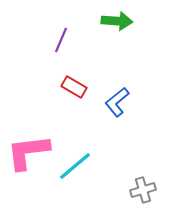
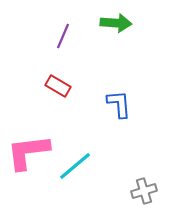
green arrow: moved 1 px left, 2 px down
purple line: moved 2 px right, 4 px up
red rectangle: moved 16 px left, 1 px up
blue L-shape: moved 2 px right, 2 px down; rotated 124 degrees clockwise
gray cross: moved 1 px right, 1 px down
